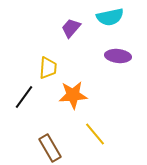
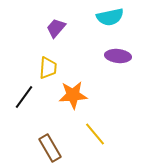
purple trapezoid: moved 15 px left
